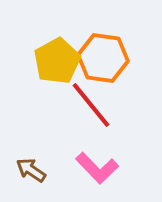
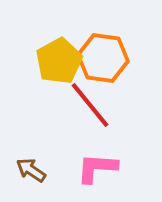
yellow pentagon: moved 2 px right
red line: moved 1 px left
pink L-shape: rotated 138 degrees clockwise
